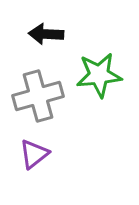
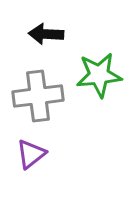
gray cross: rotated 9 degrees clockwise
purple triangle: moved 3 px left
